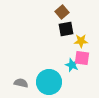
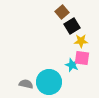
black square: moved 6 px right, 3 px up; rotated 21 degrees counterclockwise
gray semicircle: moved 5 px right, 1 px down
